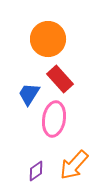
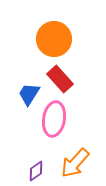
orange circle: moved 6 px right
orange arrow: moved 1 px right, 2 px up
